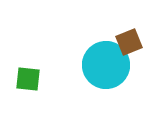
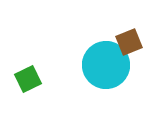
green square: rotated 32 degrees counterclockwise
